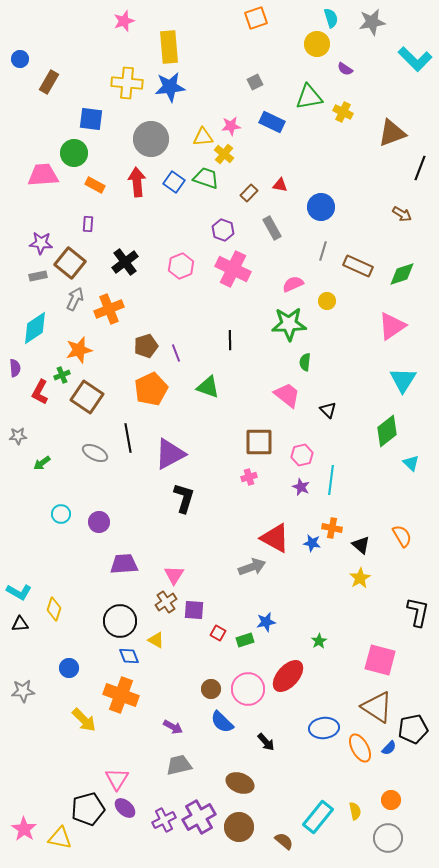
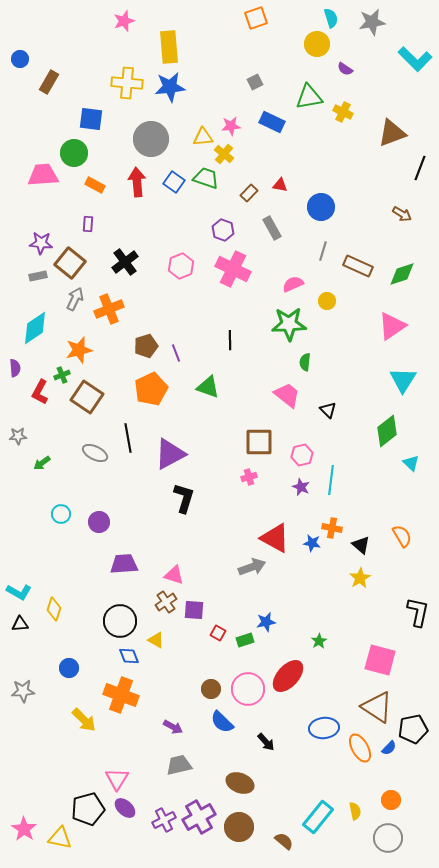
pink triangle at (174, 575): rotated 45 degrees counterclockwise
